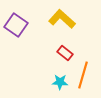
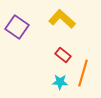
purple square: moved 1 px right, 2 px down
red rectangle: moved 2 px left, 2 px down
orange line: moved 2 px up
